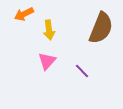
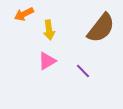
brown semicircle: rotated 16 degrees clockwise
pink triangle: rotated 18 degrees clockwise
purple line: moved 1 px right
